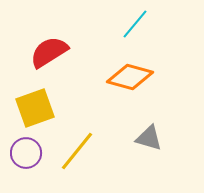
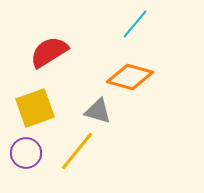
gray triangle: moved 51 px left, 27 px up
